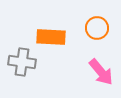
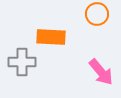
orange circle: moved 14 px up
gray cross: rotated 8 degrees counterclockwise
